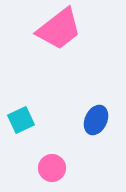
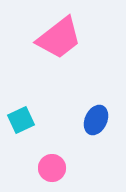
pink trapezoid: moved 9 px down
